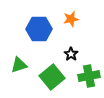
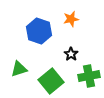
blue hexagon: moved 2 px down; rotated 20 degrees clockwise
green triangle: moved 4 px down
green square: moved 1 px left, 4 px down
